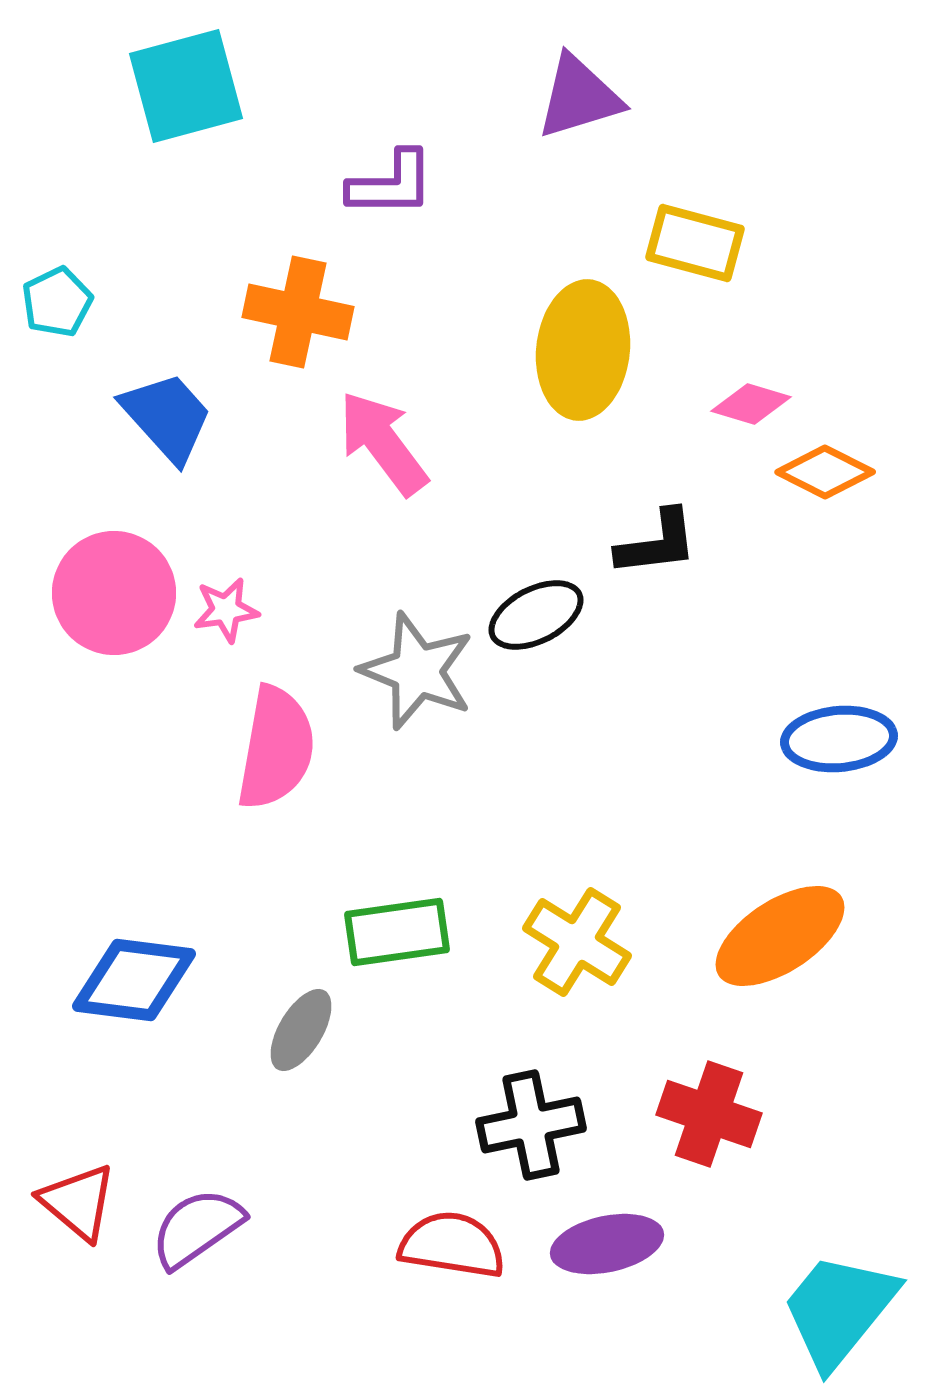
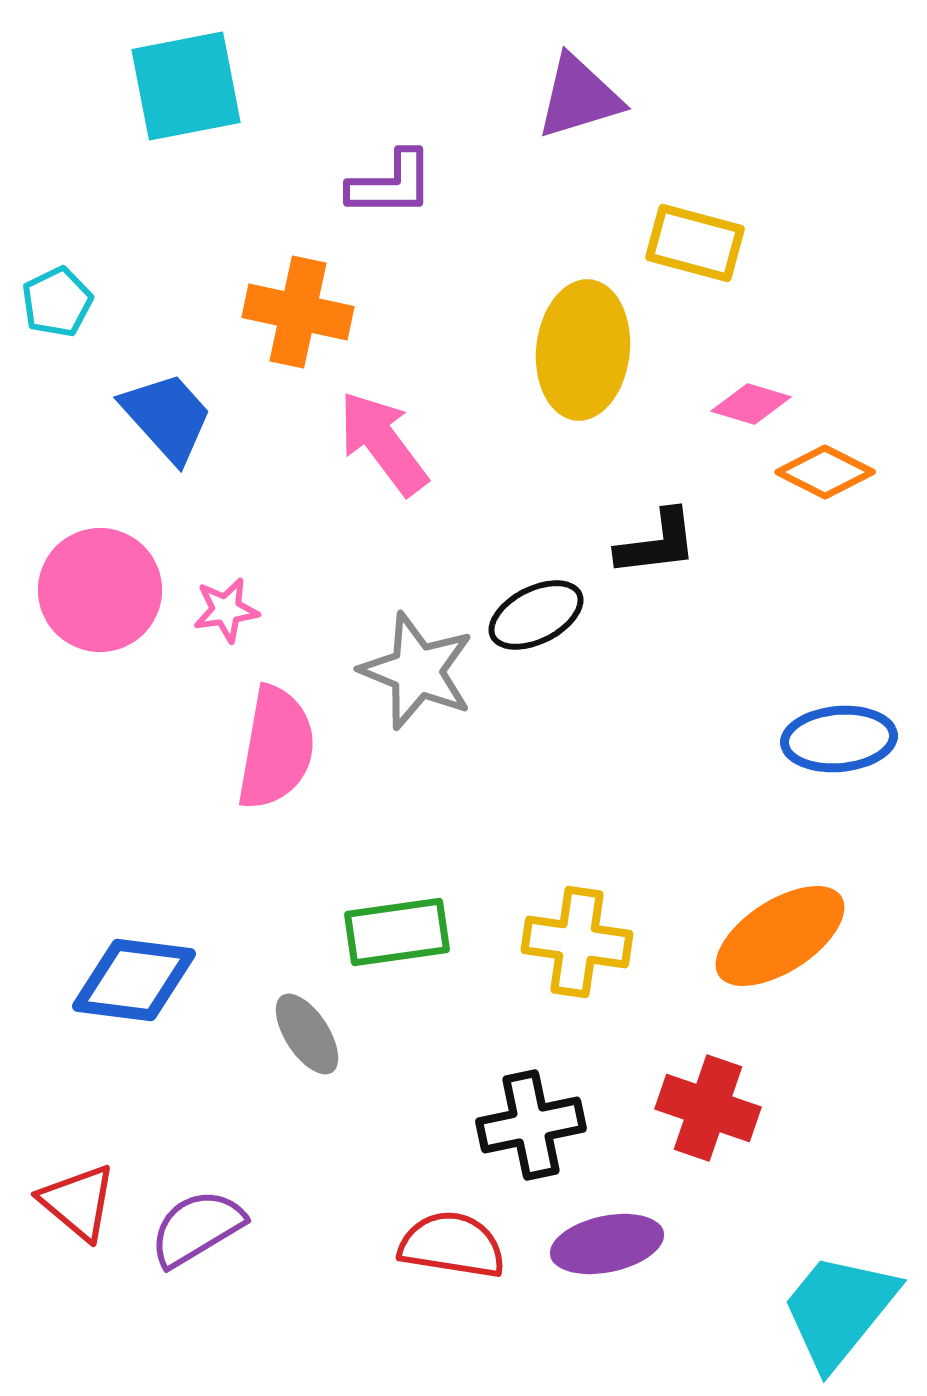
cyan square: rotated 4 degrees clockwise
pink circle: moved 14 px left, 3 px up
yellow cross: rotated 24 degrees counterclockwise
gray ellipse: moved 6 px right, 4 px down; rotated 64 degrees counterclockwise
red cross: moved 1 px left, 6 px up
purple semicircle: rotated 4 degrees clockwise
